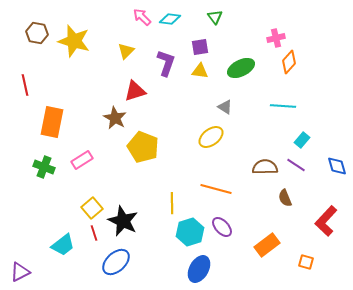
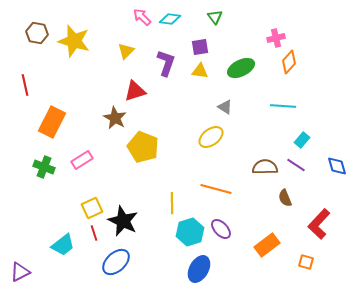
orange rectangle at (52, 122): rotated 16 degrees clockwise
yellow square at (92, 208): rotated 15 degrees clockwise
red L-shape at (326, 221): moved 7 px left, 3 px down
purple ellipse at (222, 227): moved 1 px left, 2 px down
